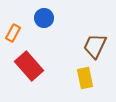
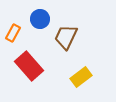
blue circle: moved 4 px left, 1 px down
brown trapezoid: moved 29 px left, 9 px up
yellow rectangle: moved 4 px left, 1 px up; rotated 65 degrees clockwise
